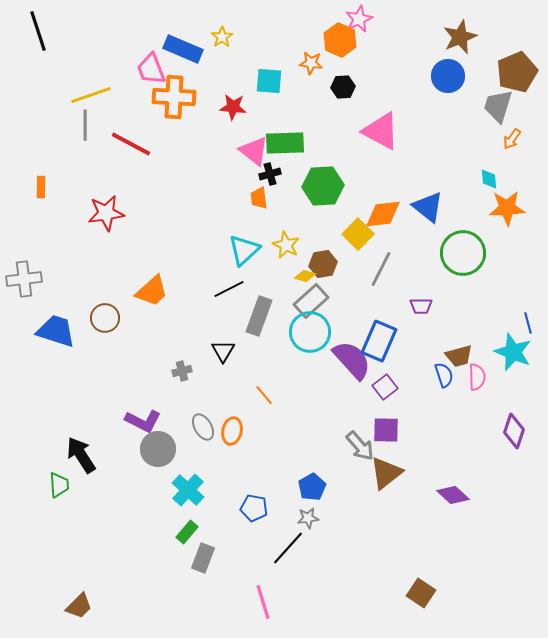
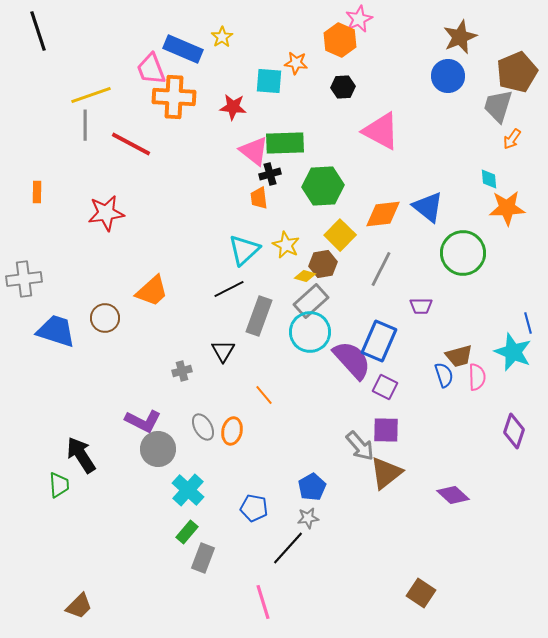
orange star at (311, 63): moved 15 px left
orange rectangle at (41, 187): moved 4 px left, 5 px down
yellow square at (358, 234): moved 18 px left, 1 px down
purple square at (385, 387): rotated 25 degrees counterclockwise
